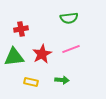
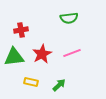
red cross: moved 1 px down
pink line: moved 1 px right, 4 px down
green arrow: moved 3 px left, 5 px down; rotated 48 degrees counterclockwise
